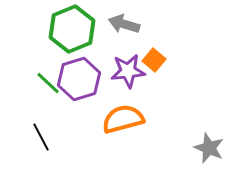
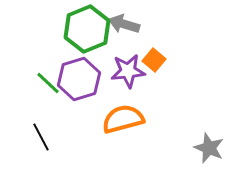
green hexagon: moved 15 px right
